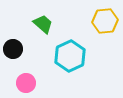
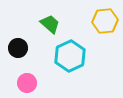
green trapezoid: moved 7 px right
black circle: moved 5 px right, 1 px up
pink circle: moved 1 px right
